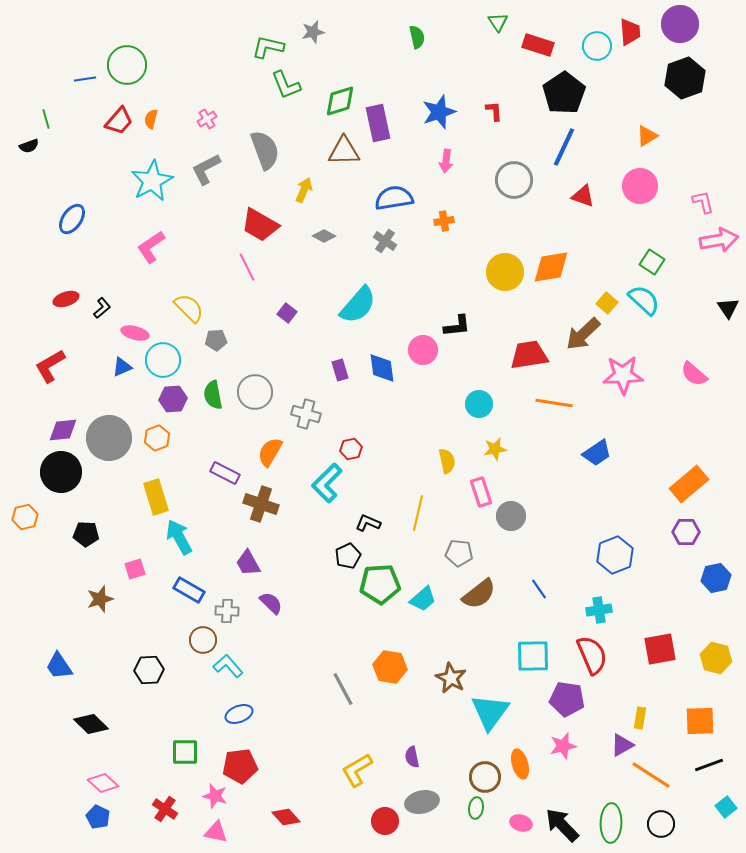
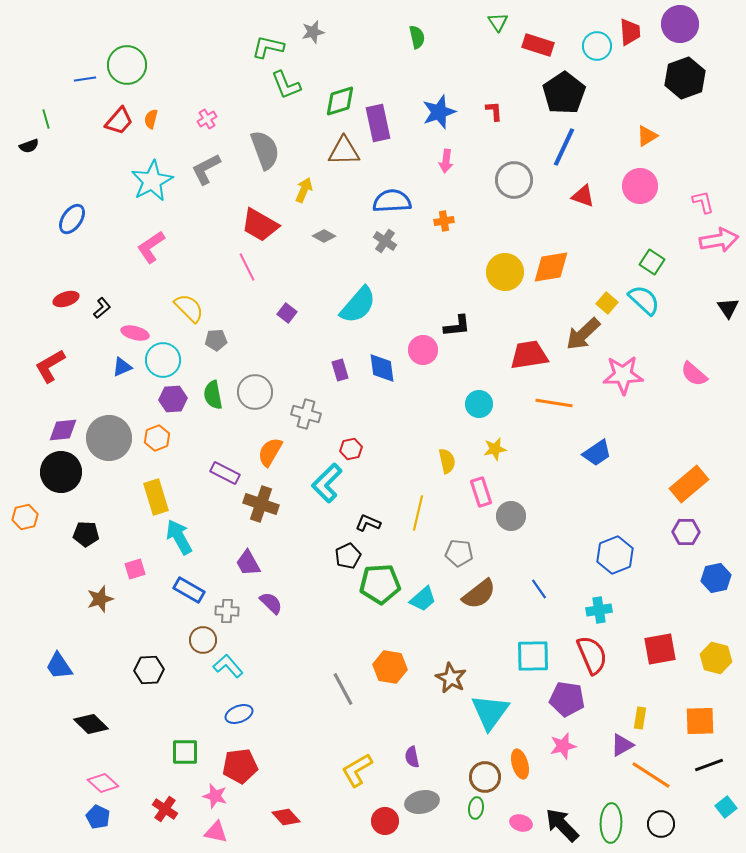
blue semicircle at (394, 198): moved 2 px left, 3 px down; rotated 6 degrees clockwise
